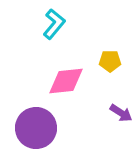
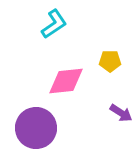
cyan L-shape: rotated 16 degrees clockwise
